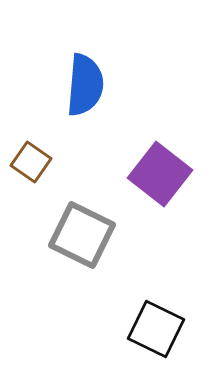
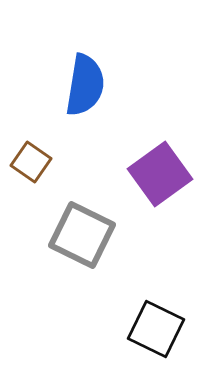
blue semicircle: rotated 4 degrees clockwise
purple square: rotated 16 degrees clockwise
